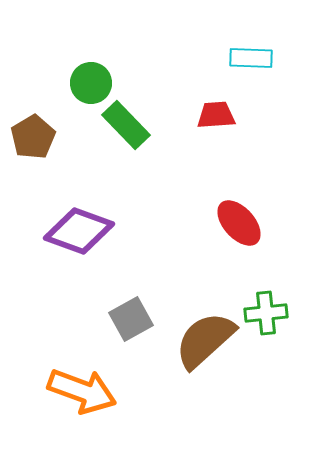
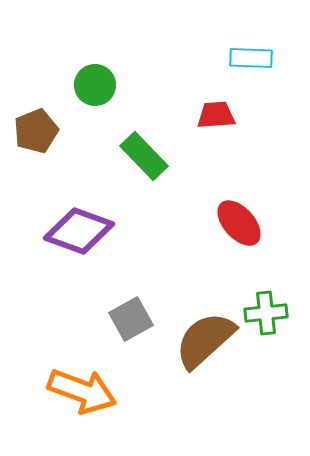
green circle: moved 4 px right, 2 px down
green rectangle: moved 18 px right, 31 px down
brown pentagon: moved 3 px right, 6 px up; rotated 9 degrees clockwise
